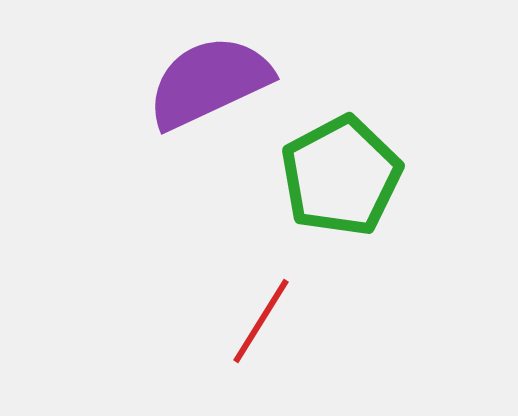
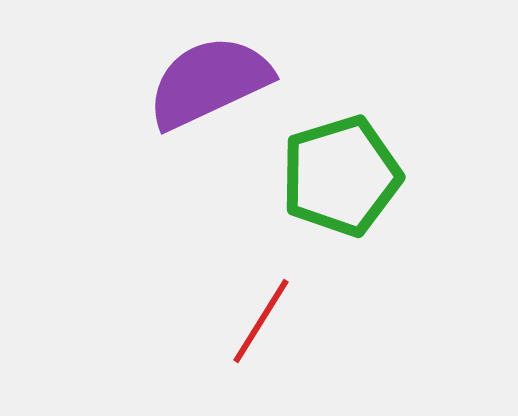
green pentagon: rotated 11 degrees clockwise
